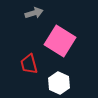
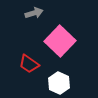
pink square: rotated 12 degrees clockwise
red trapezoid: rotated 40 degrees counterclockwise
